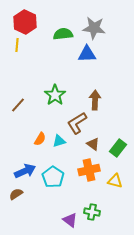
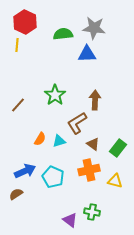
cyan pentagon: rotated 10 degrees counterclockwise
